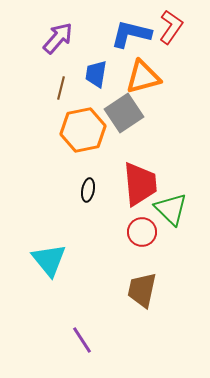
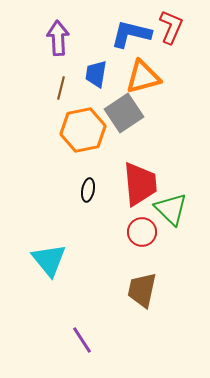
red L-shape: rotated 12 degrees counterclockwise
purple arrow: rotated 44 degrees counterclockwise
